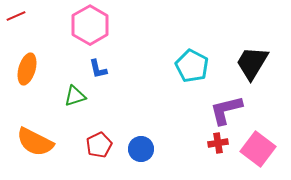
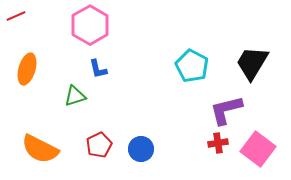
orange semicircle: moved 5 px right, 7 px down
